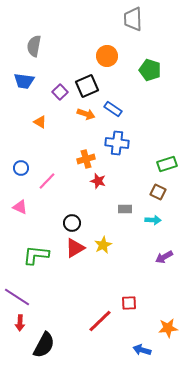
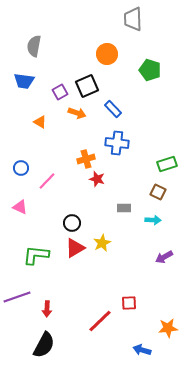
orange circle: moved 2 px up
purple square: rotated 14 degrees clockwise
blue rectangle: rotated 12 degrees clockwise
orange arrow: moved 9 px left, 1 px up
red star: moved 1 px left, 2 px up
gray rectangle: moved 1 px left, 1 px up
yellow star: moved 1 px left, 2 px up
purple line: rotated 52 degrees counterclockwise
red arrow: moved 27 px right, 14 px up
